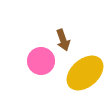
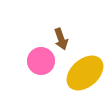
brown arrow: moved 2 px left, 1 px up
